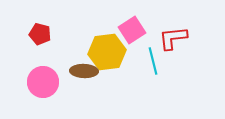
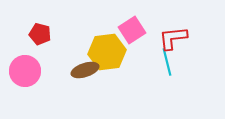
cyan line: moved 14 px right, 1 px down
brown ellipse: moved 1 px right, 1 px up; rotated 20 degrees counterclockwise
pink circle: moved 18 px left, 11 px up
